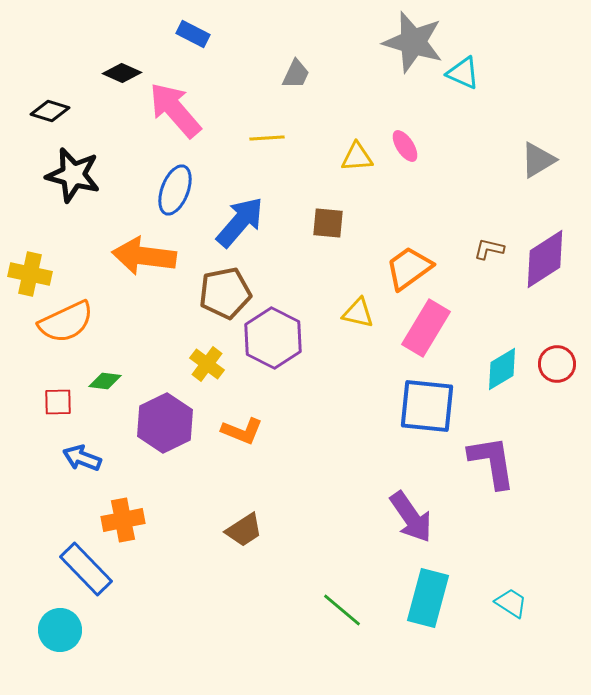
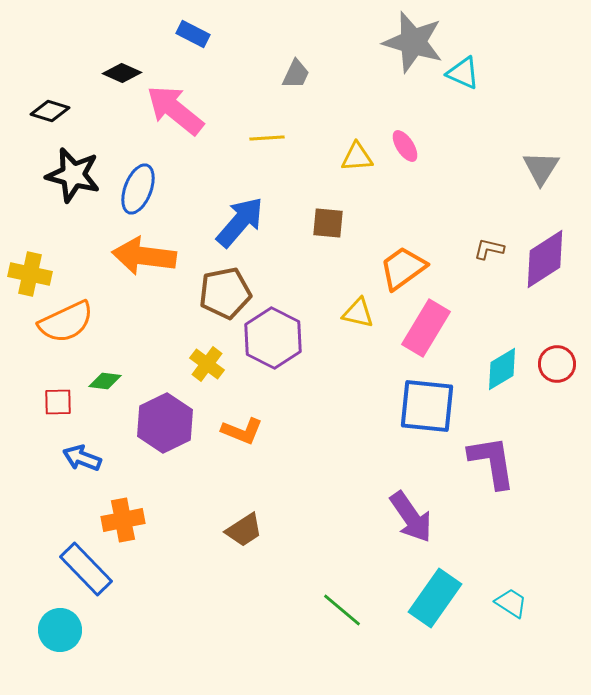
pink arrow at (175, 110): rotated 10 degrees counterclockwise
gray triangle at (538, 160): moved 3 px right, 8 px down; rotated 27 degrees counterclockwise
blue ellipse at (175, 190): moved 37 px left, 1 px up
orange trapezoid at (409, 268): moved 6 px left
cyan rectangle at (428, 598): moved 7 px right; rotated 20 degrees clockwise
